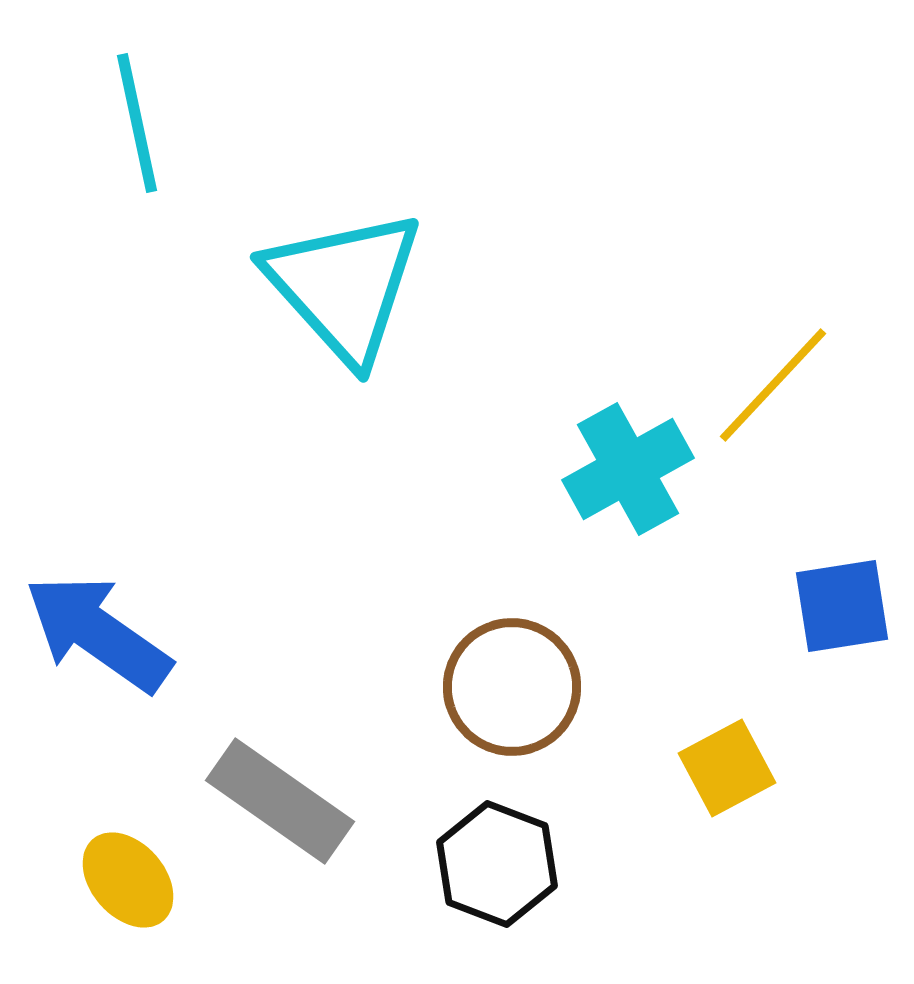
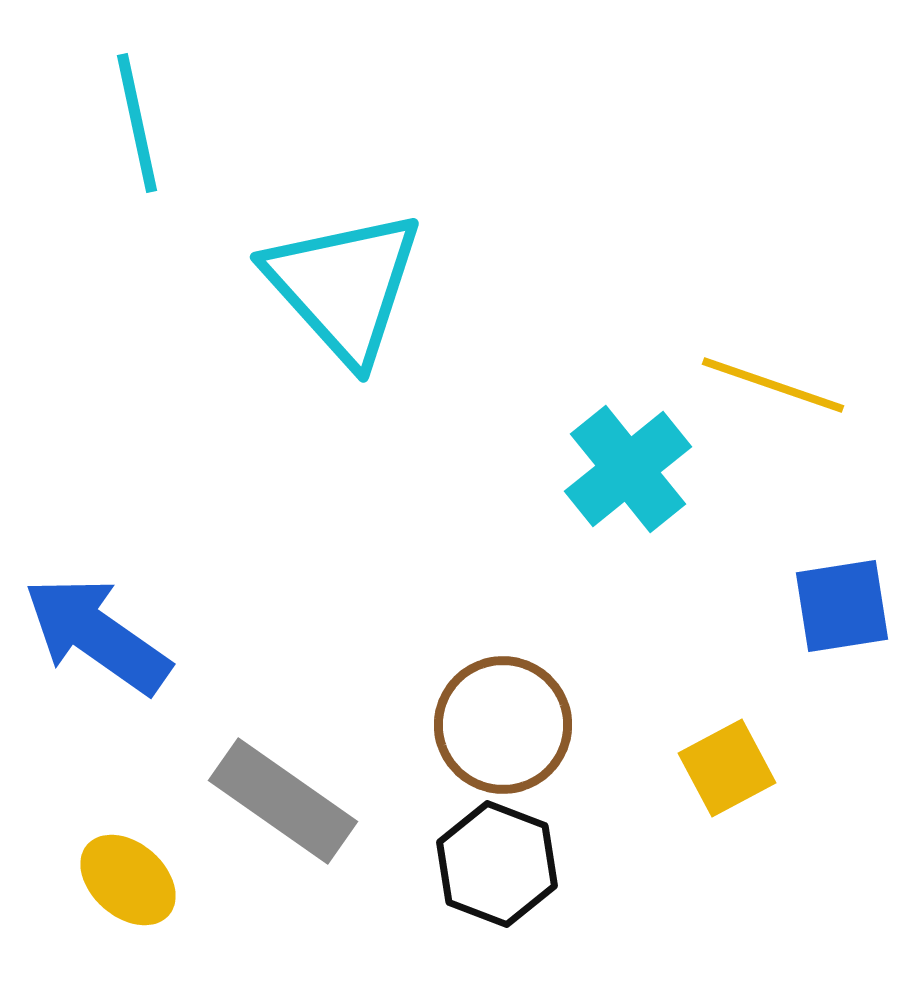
yellow line: rotated 66 degrees clockwise
cyan cross: rotated 10 degrees counterclockwise
blue arrow: moved 1 px left, 2 px down
brown circle: moved 9 px left, 38 px down
gray rectangle: moved 3 px right
yellow ellipse: rotated 8 degrees counterclockwise
